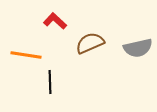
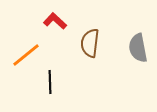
brown semicircle: rotated 60 degrees counterclockwise
gray semicircle: rotated 92 degrees clockwise
orange line: rotated 48 degrees counterclockwise
